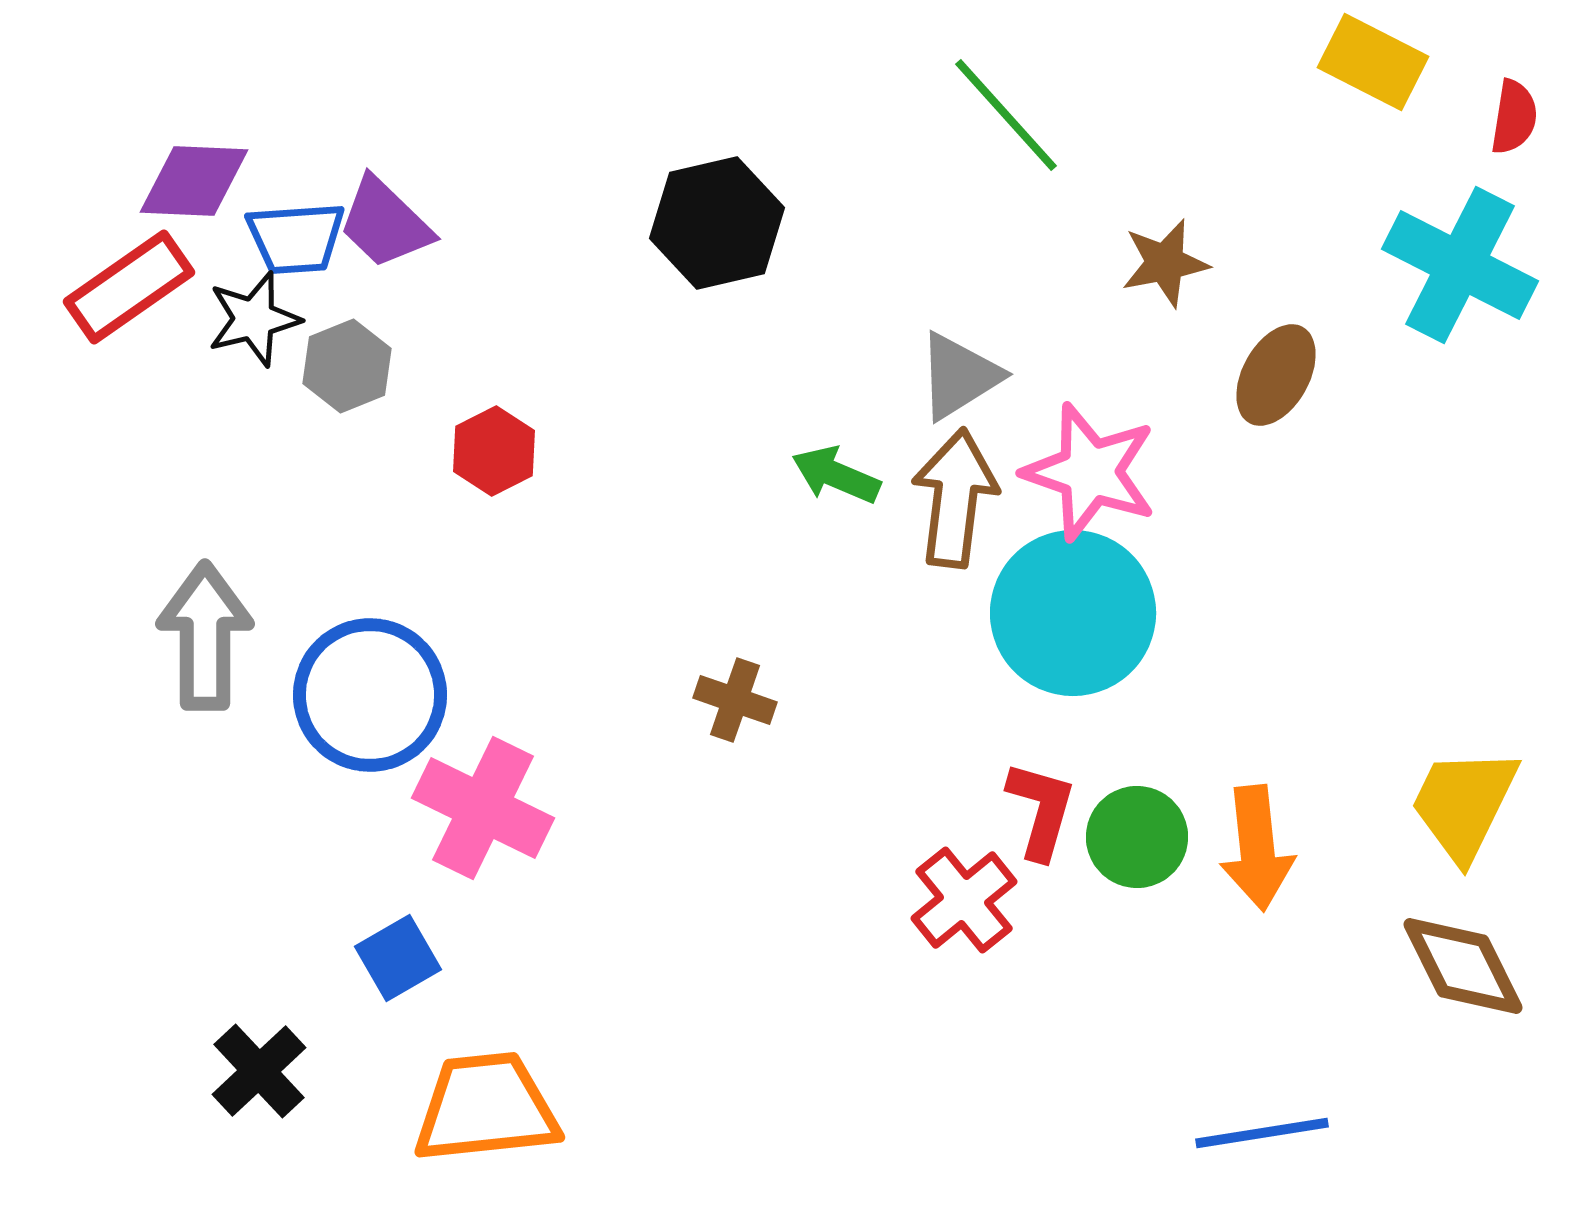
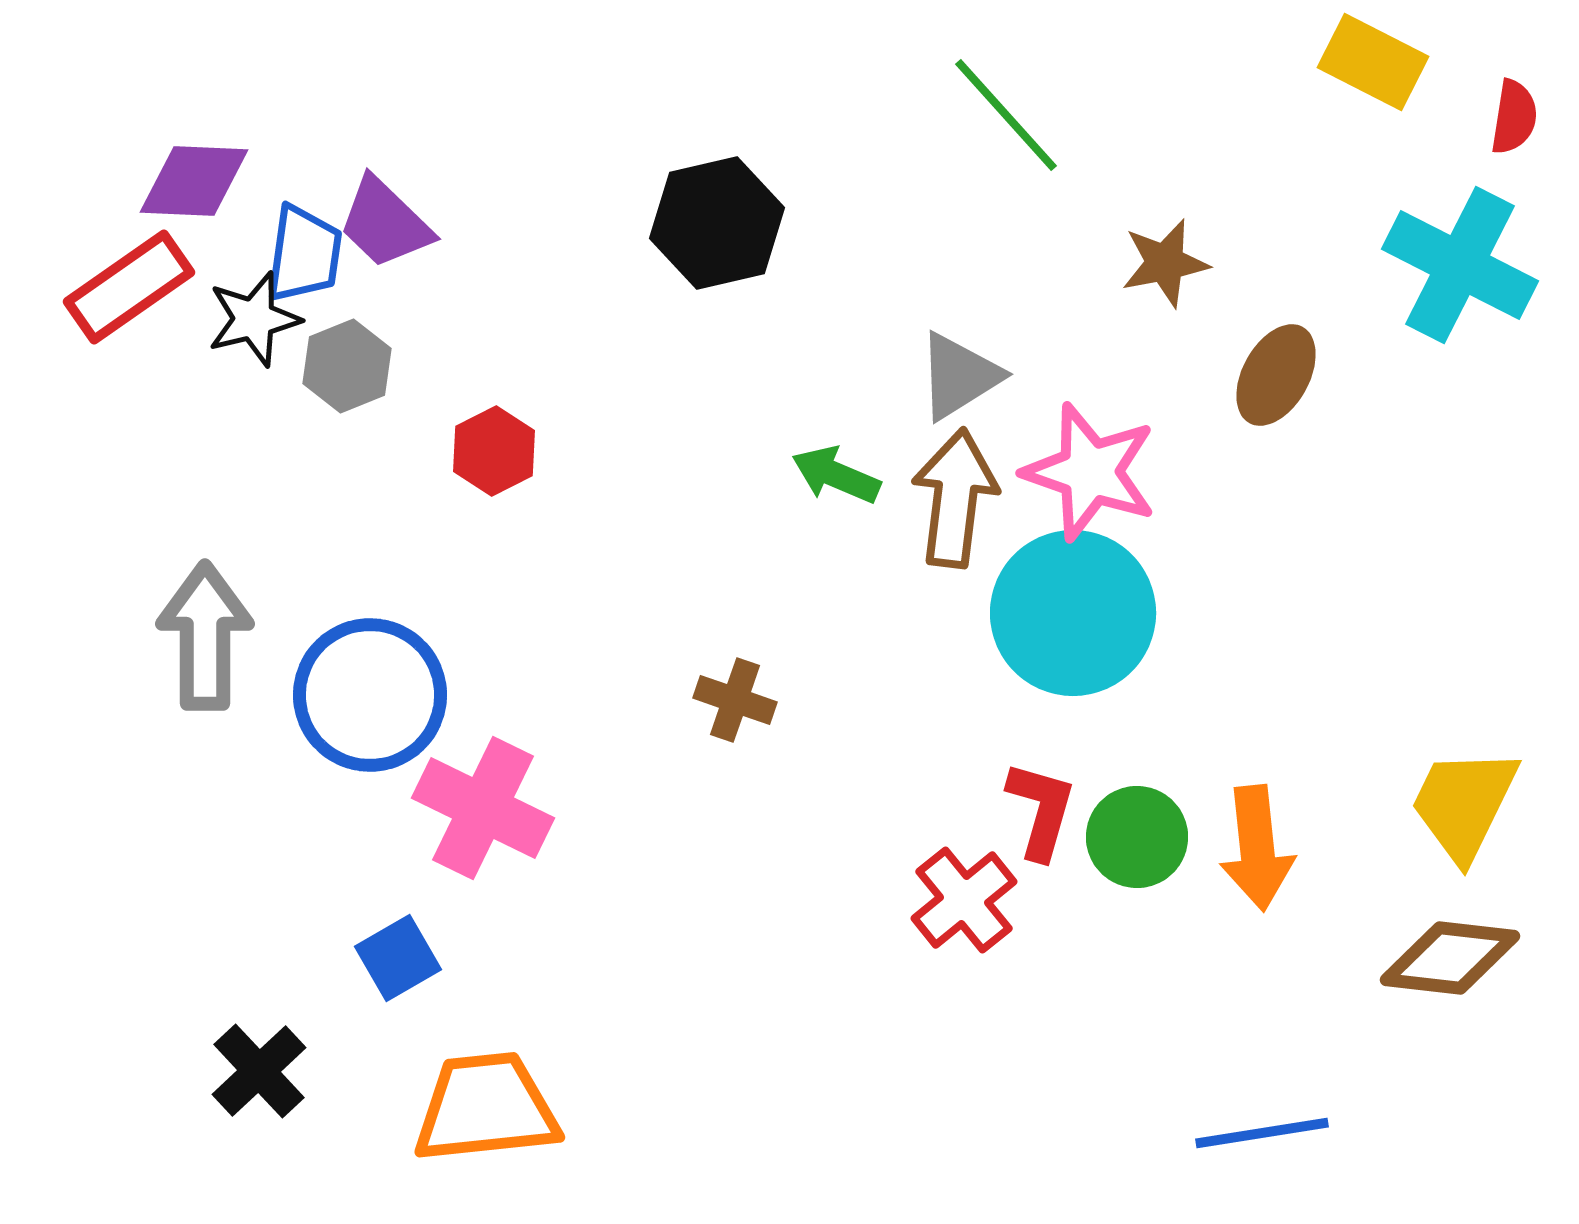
blue trapezoid: moved 8 px right, 16 px down; rotated 78 degrees counterclockwise
brown diamond: moved 13 px left, 8 px up; rotated 57 degrees counterclockwise
